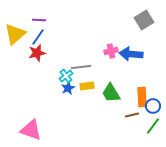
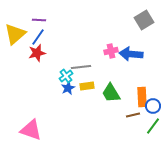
brown line: moved 1 px right
